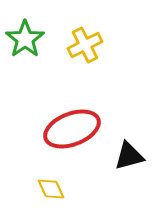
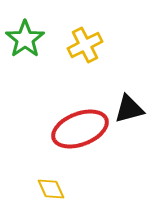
red ellipse: moved 8 px right
black triangle: moved 47 px up
